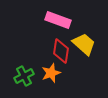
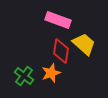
green cross: rotated 24 degrees counterclockwise
